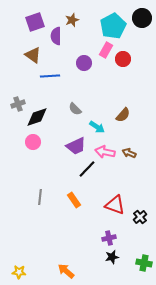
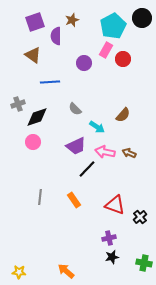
blue line: moved 6 px down
